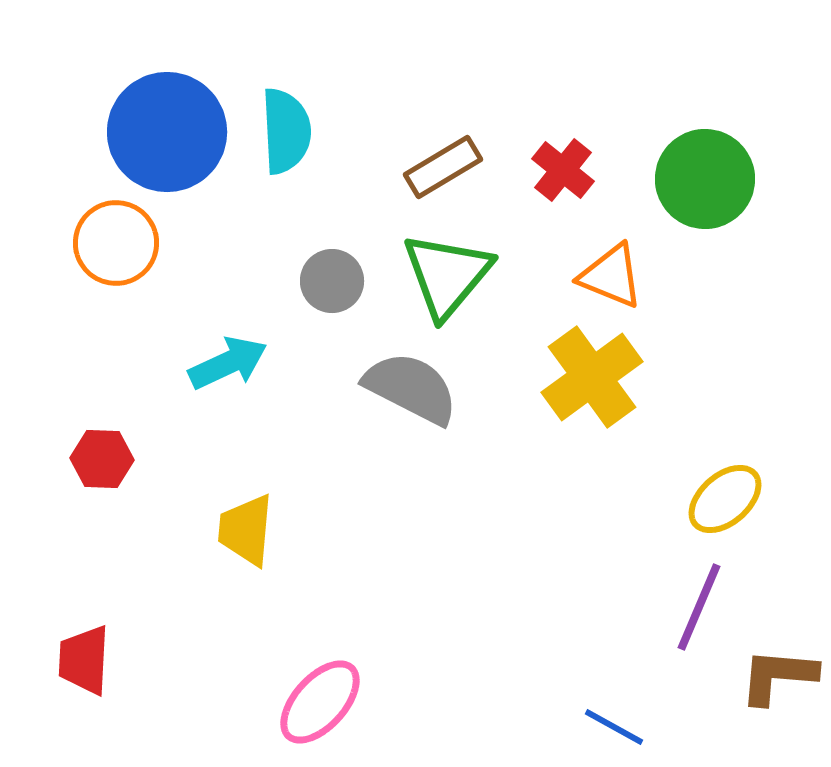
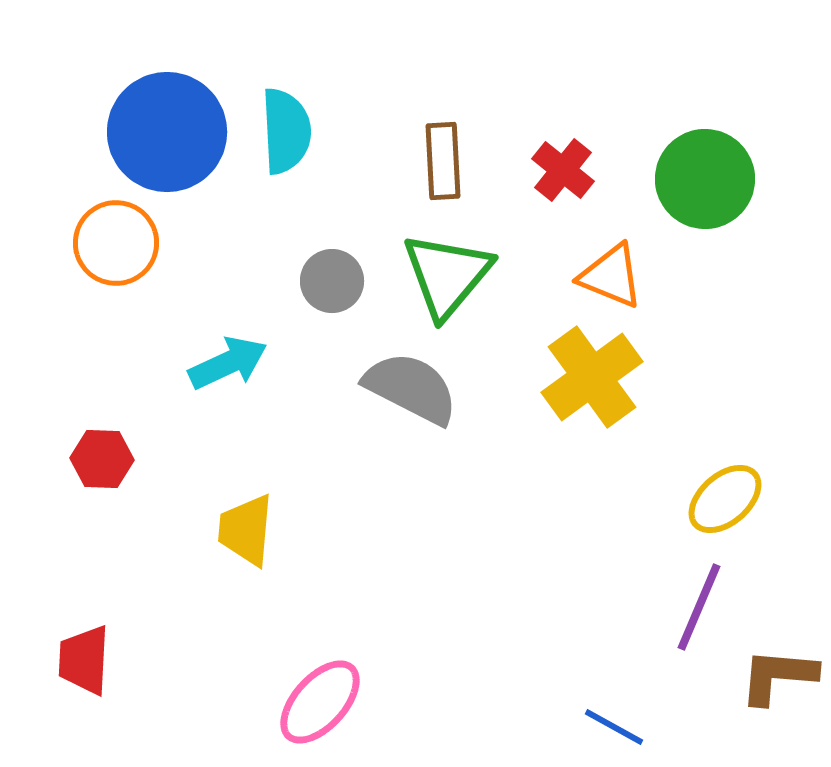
brown rectangle: moved 6 px up; rotated 62 degrees counterclockwise
